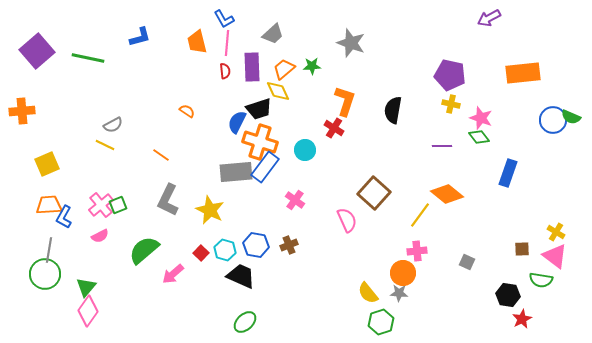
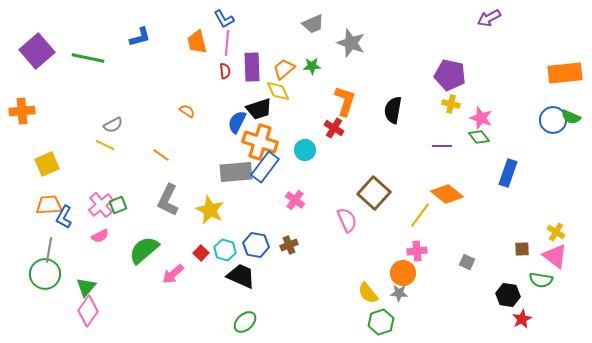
gray trapezoid at (273, 34): moved 40 px right, 10 px up; rotated 20 degrees clockwise
orange rectangle at (523, 73): moved 42 px right
